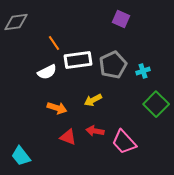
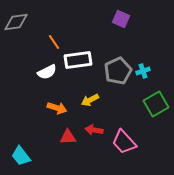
orange line: moved 1 px up
gray pentagon: moved 5 px right, 6 px down
yellow arrow: moved 3 px left
green square: rotated 15 degrees clockwise
red arrow: moved 1 px left, 1 px up
red triangle: rotated 24 degrees counterclockwise
